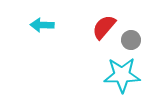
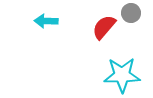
cyan arrow: moved 4 px right, 4 px up
gray circle: moved 27 px up
